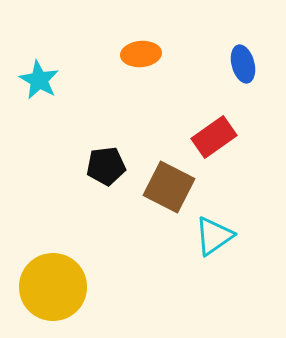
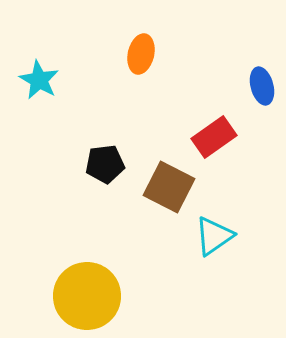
orange ellipse: rotated 72 degrees counterclockwise
blue ellipse: moved 19 px right, 22 px down
black pentagon: moved 1 px left, 2 px up
yellow circle: moved 34 px right, 9 px down
